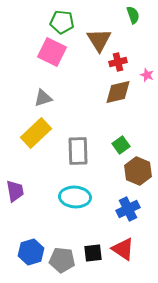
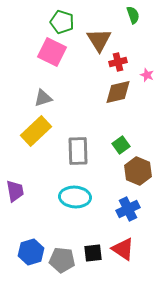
green pentagon: rotated 10 degrees clockwise
yellow rectangle: moved 2 px up
